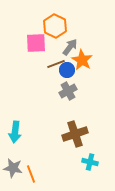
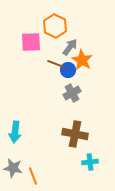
pink square: moved 5 px left, 1 px up
brown line: rotated 42 degrees clockwise
blue circle: moved 1 px right
gray cross: moved 4 px right, 2 px down
brown cross: rotated 30 degrees clockwise
cyan cross: rotated 21 degrees counterclockwise
orange line: moved 2 px right, 2 px down
